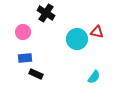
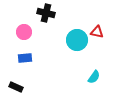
black cross: rotated 18 degrees counterclockwise
pink circle: moved 1 px right
cyan circle: moved 1 px down
black rectangle: moved 20 px left, 13 px down
